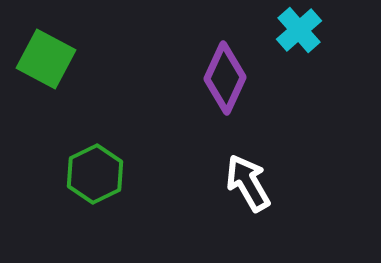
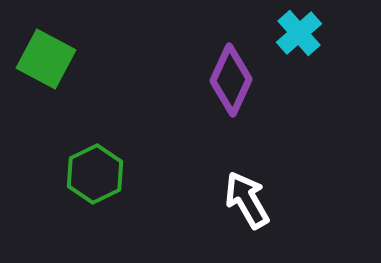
cyan cross: moved 3 px down
purple diamond: moved 6 px right, 2 px down
white arrow: moved 1 px left, 17 px down
